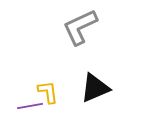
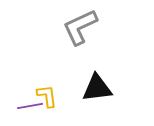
black triangle: moved 2 px right; rotated 16 degrees clockwise
yellow L-shape: moved 1 px left, 4 px down
